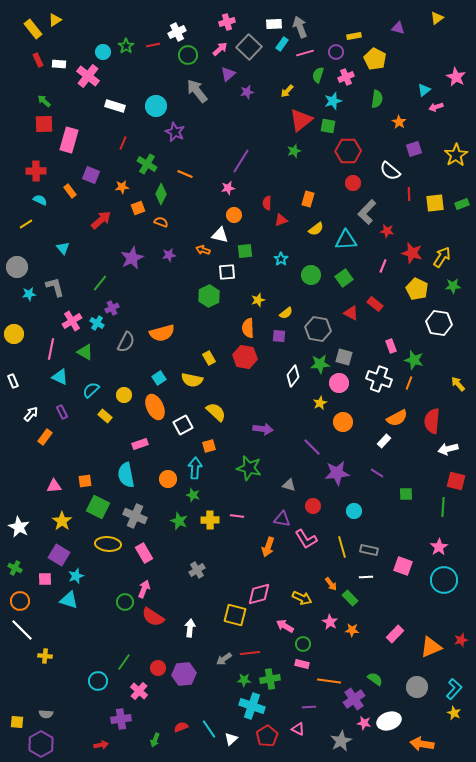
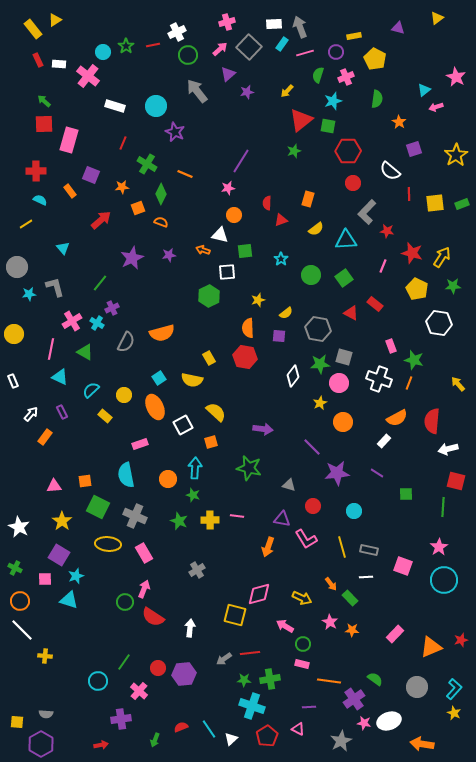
orange square at (209, 446): moved 2 px right, 4 px up
